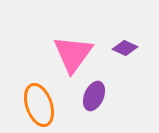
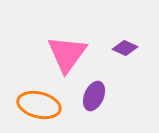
pink triangle: moved 6 px left
orange ellipse: rotated 57 degrees counterclockwise
